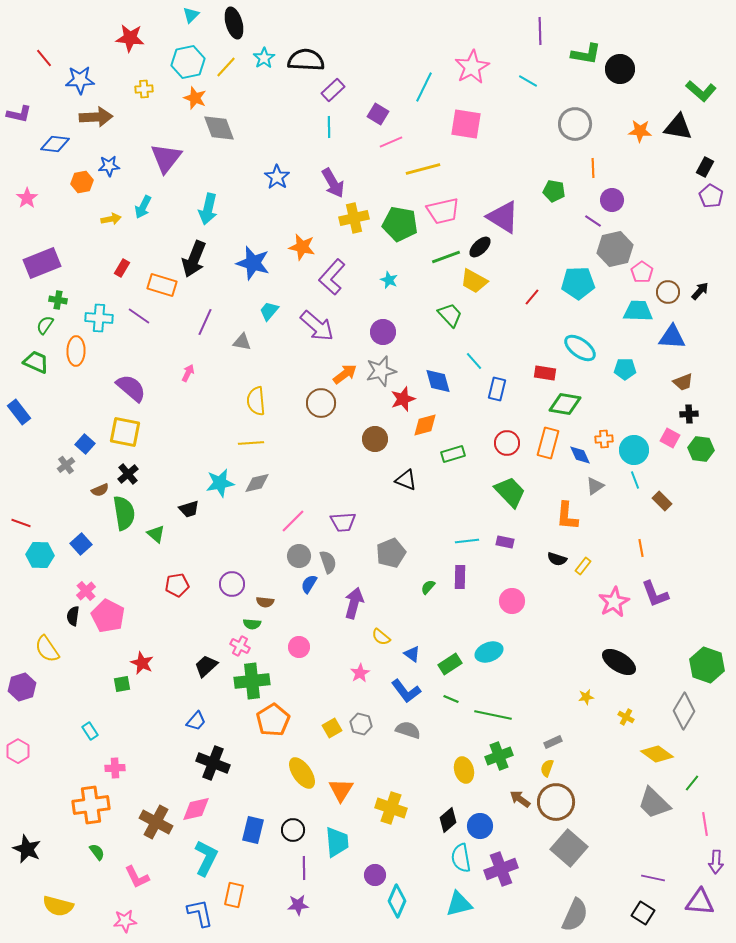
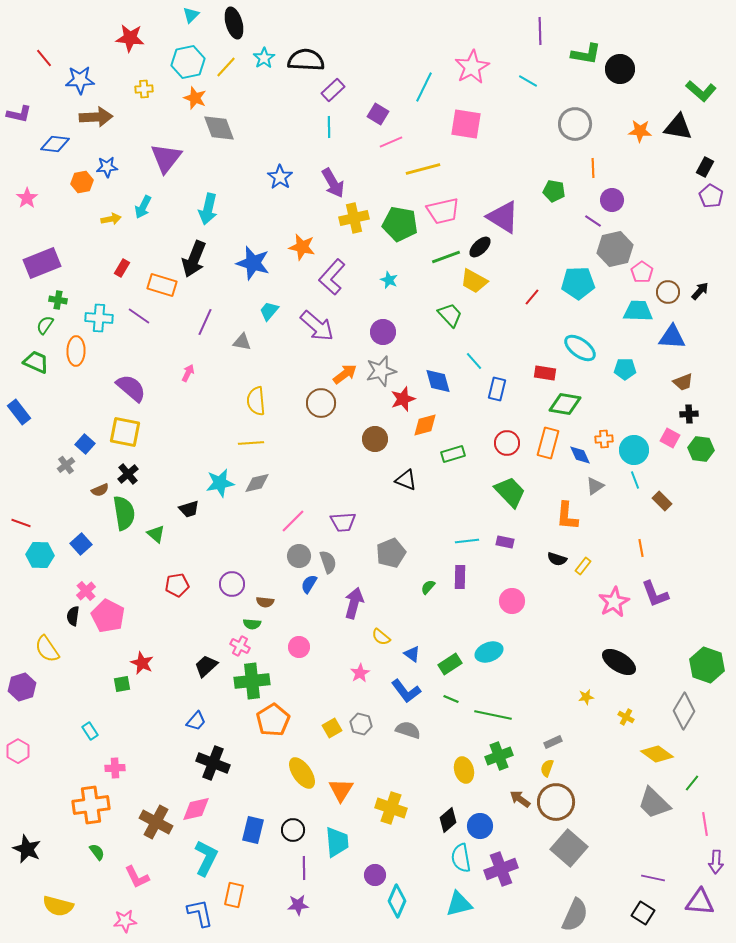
blue star at (109, 166): moved 2 px left, 1 px down
blue star at (277, 177): moved 3 px right
